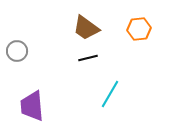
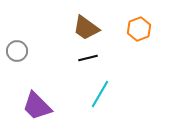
orange hexagon: rotated 15 degrees counterclockwise
cyan line: moved 10 px left
purple trapezoid: moved 5 px right; rotated 40 degrees counterclockwise
